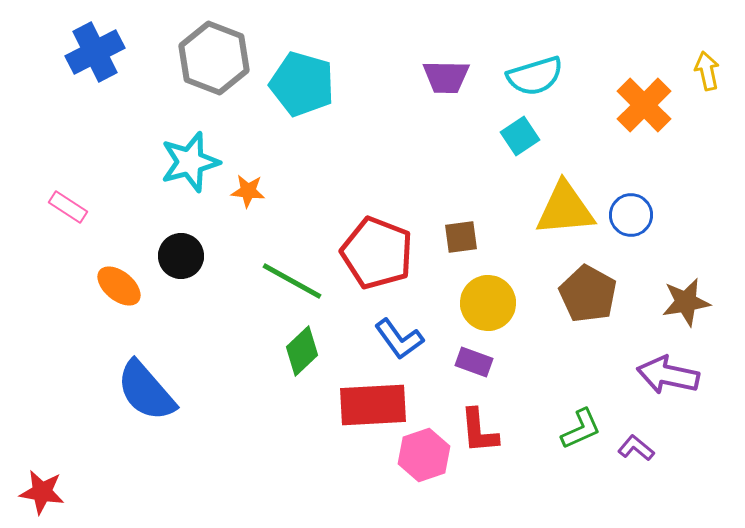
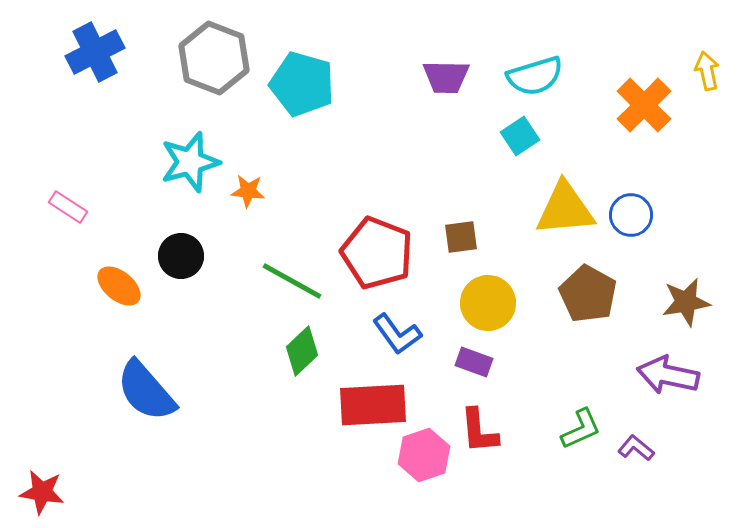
blue L-shape: moved 2 px left, 5 px up
